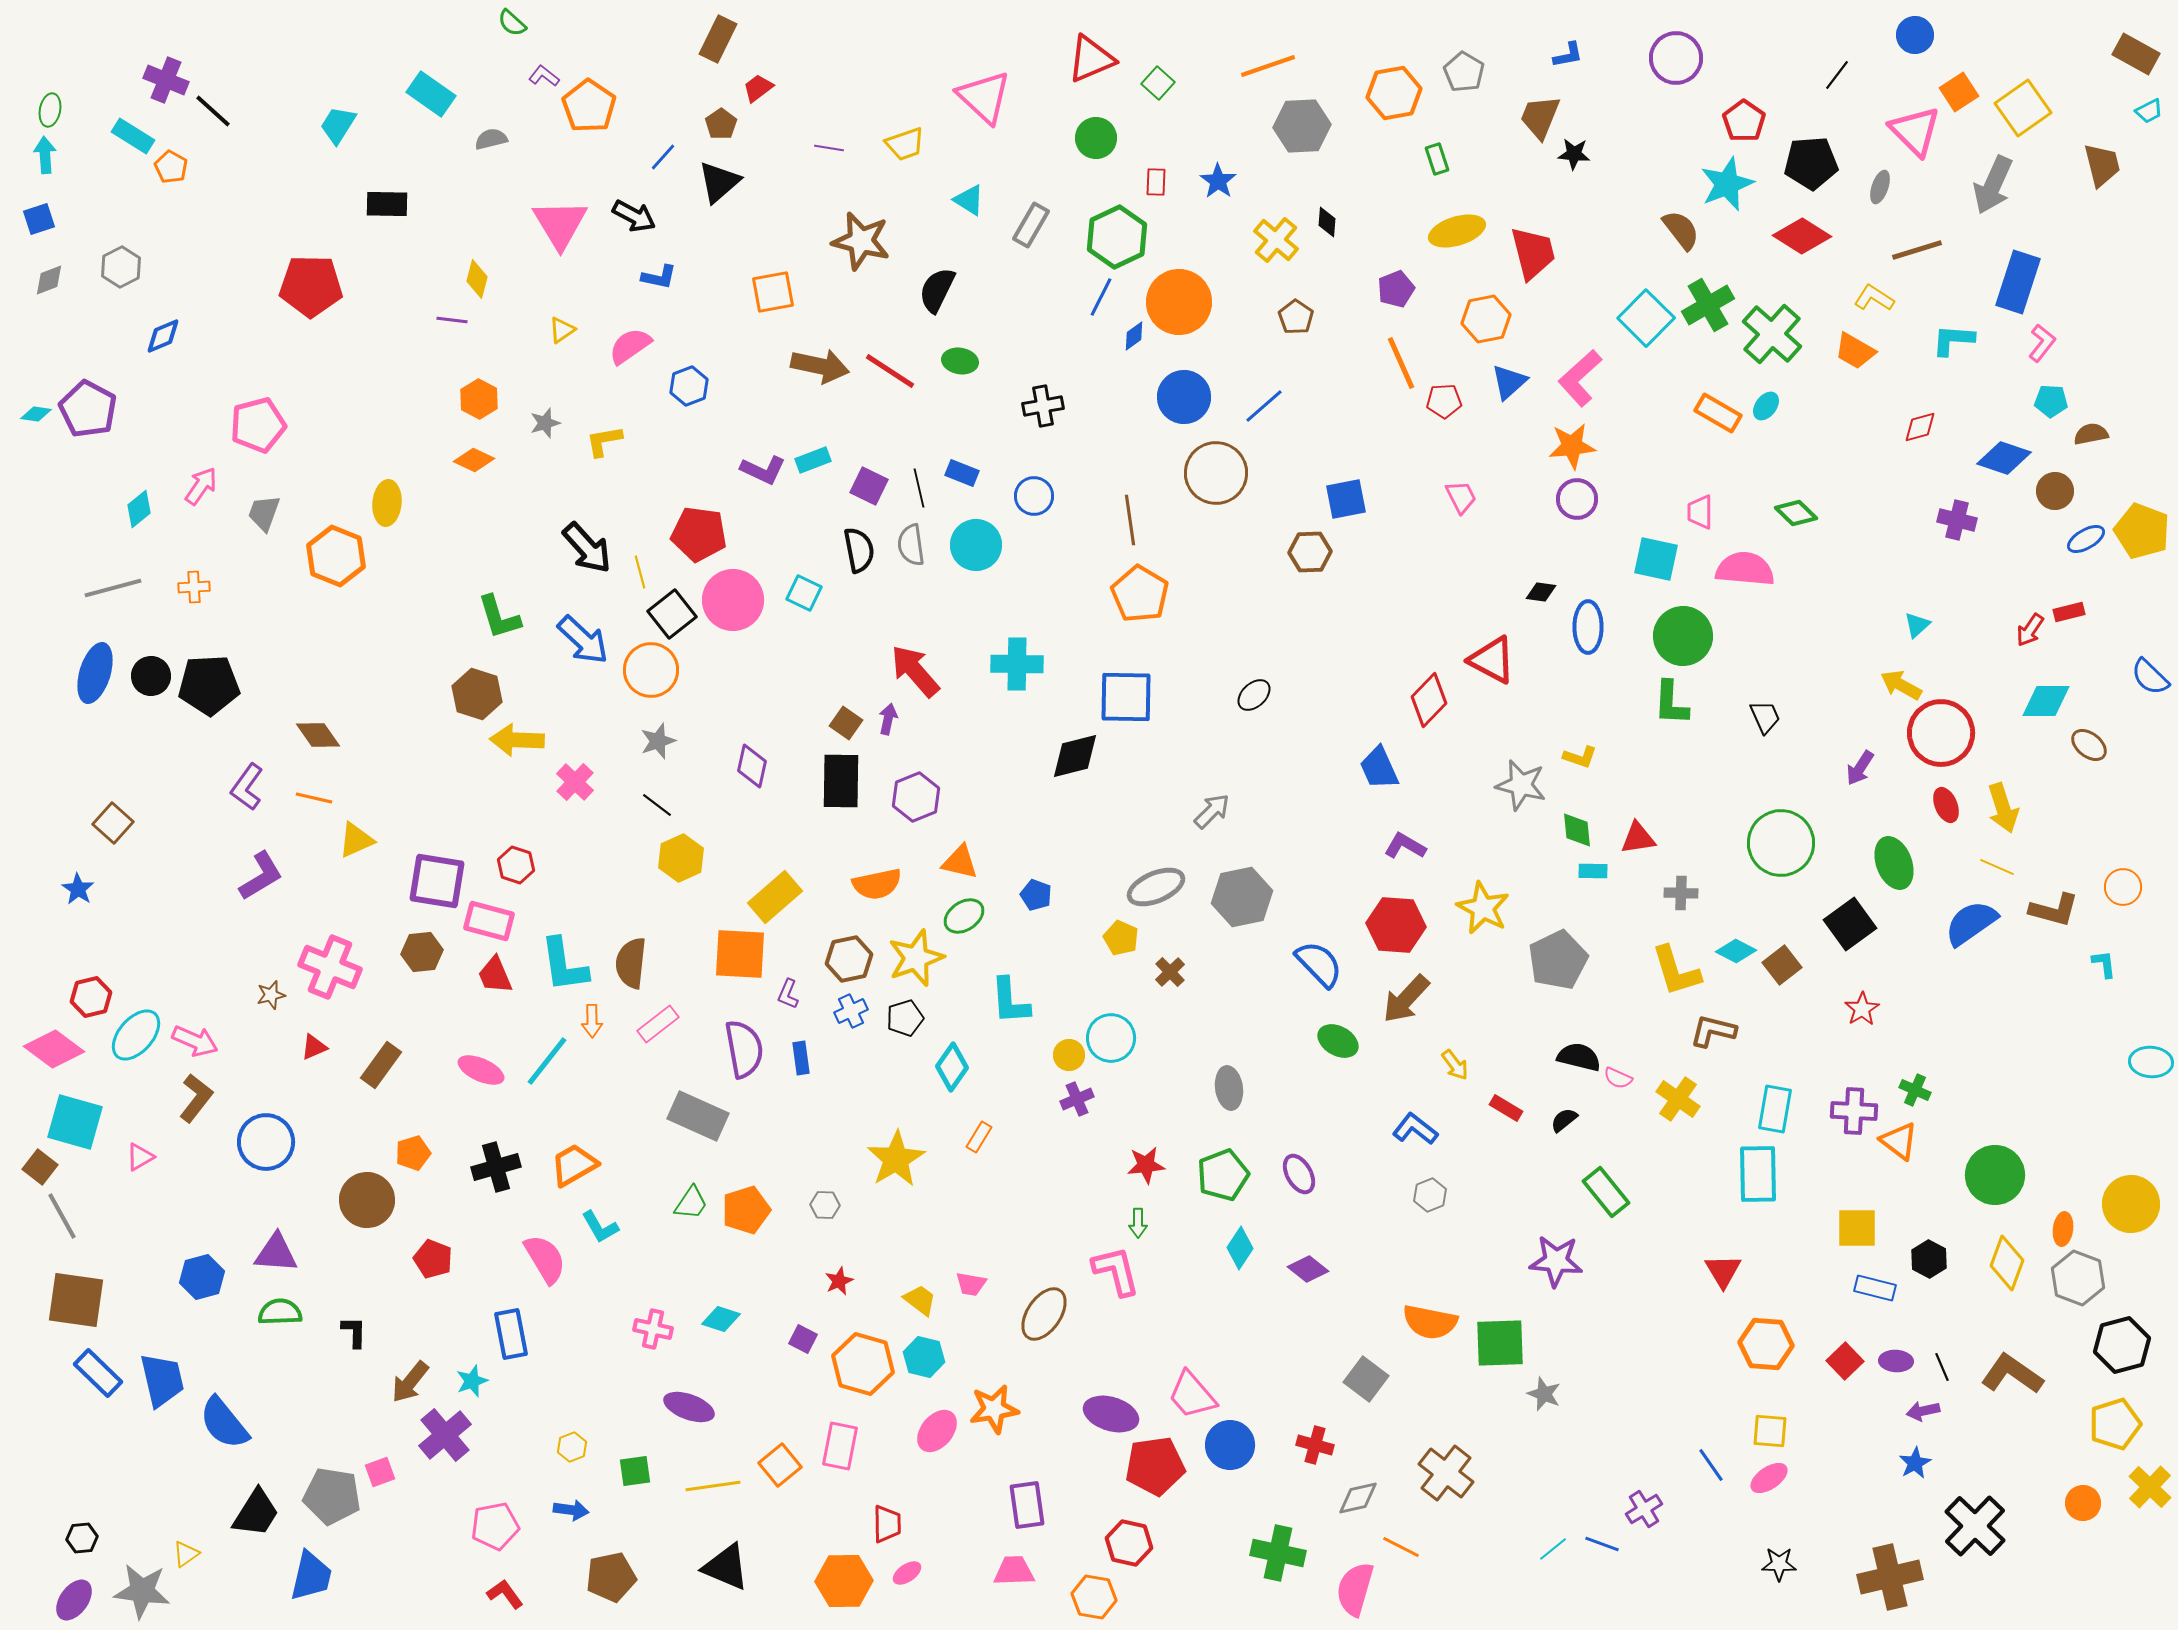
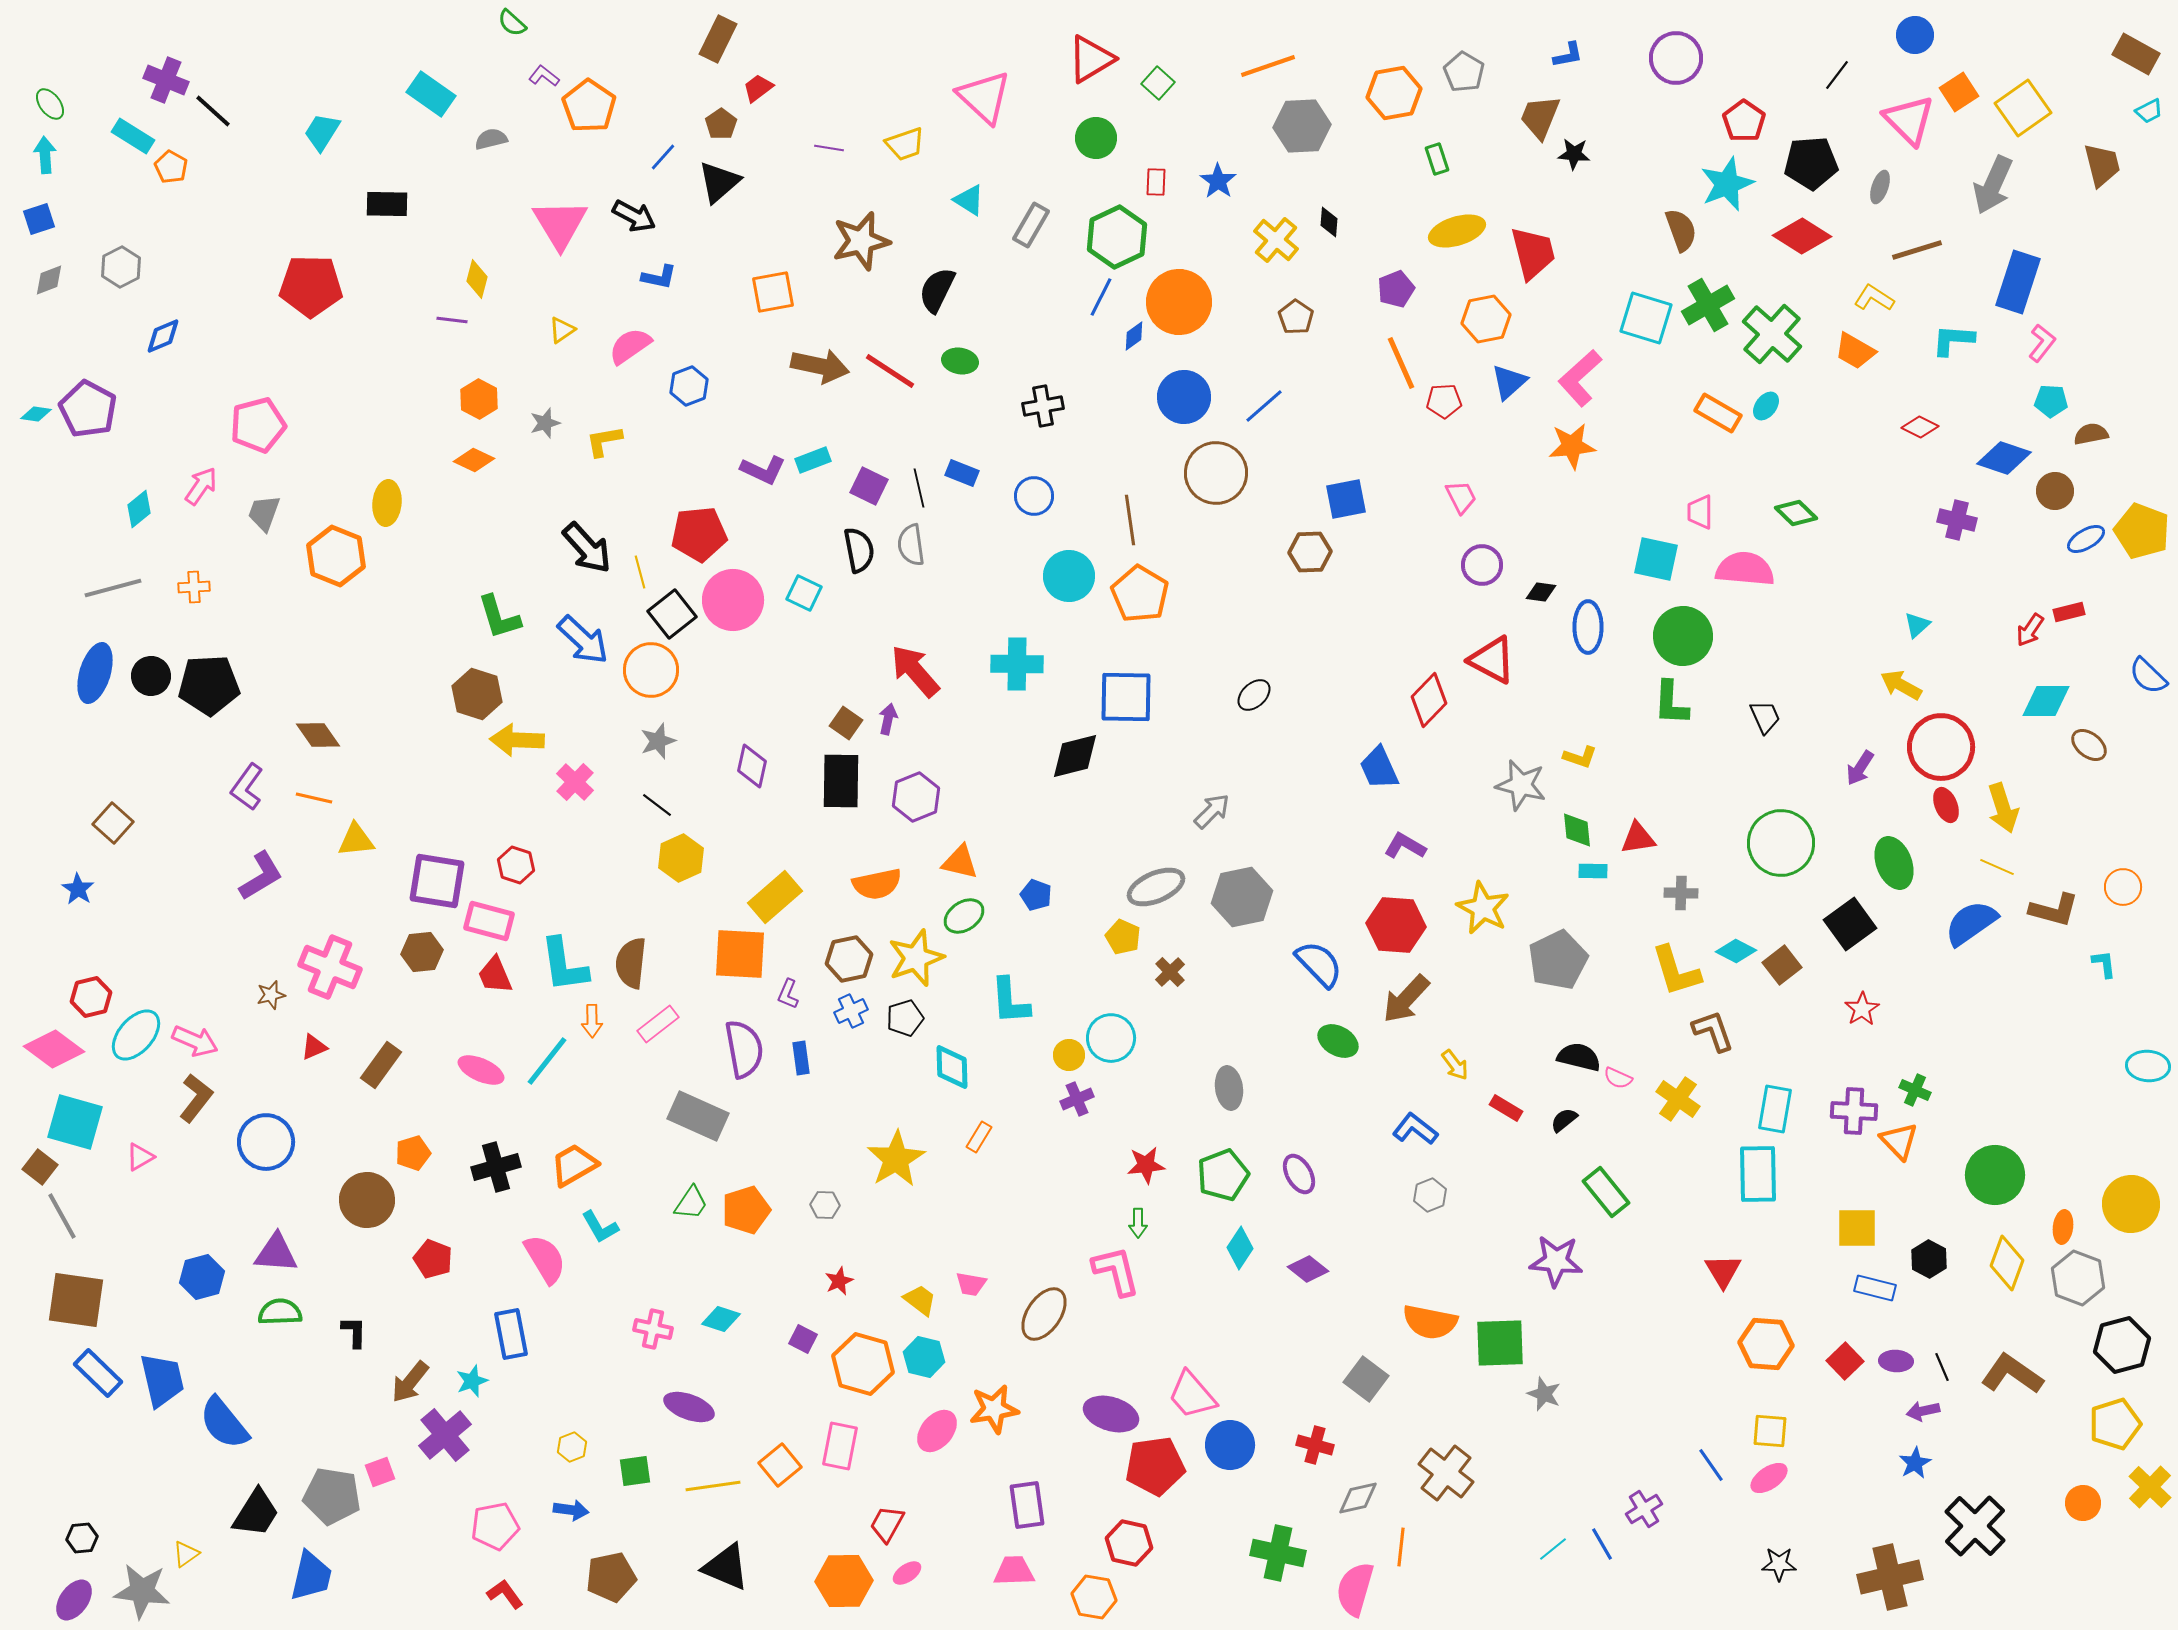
red triangle at (1091, 59): rotated 8 degrees counterclockwise
green ellipse at (50, 110): moved 6 px up; rotated 48 degrees counterclockwise
cyan trapezoid at (338, 125): moved 16 px left, 7 px down
pink triangle at (1915, 131): moved 6 px left, 11 px up
black diamond at (1327, 222): moved 2 px right
brown semicircle at (1681, 230): rotated 18 degrees clockwise
brown star at (861, 241): rotated 28 degrees counterclockwise
cyan square at (1646, 318): rotated 28 degrees counterclockwise
red diamond at (1920, 427): rotated 42 degrees clockwise
purple circle at (1577, 499): moved 95 px left, 66 px down
red pentagon at (699, 534): rotated 14 degrees counterclockwise
cyan circle at (976, 545): moved 93 px right, 31 px down
blue semicircle at (2150, 677): moved 2 px left, 1 px up
red circle at (1941, 733): moved 14 px down
yellow triangle at (356, 840): rotated 18 degrees clockwise
yellow pentagon at (1121, 938): moved 2 px right, 1 px up
brown L-shape at (1713, 1031): rotated 57 degrees clockwise
cyan ellipse at (2151, 1062): moved 3 px left, 4 px down
cyan diamond at (952, 1067): rotated 36 degrees counterclockwise
orange triangle at (1899, 1141): rotated 9 degrees clockwise
orange ellipse at (2063, 1229): moved 2 px up
red trapezoid at (887, 1524): rotated 150 degrees counterclockwise
blue line at (1602, 1544): rotated 40 degrees clockwise
orange line at (1401, 1547): rotated 69 degrees clockwise
